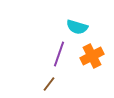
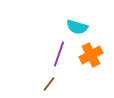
orange cross: moved 1 px left, 1 px up
